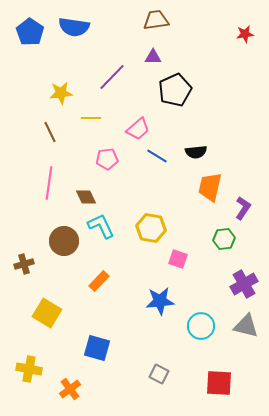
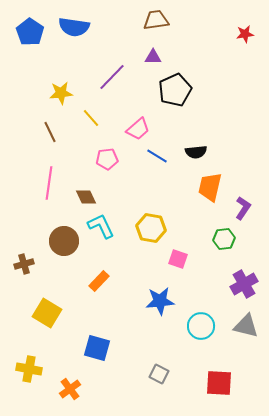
yellow line: rotated 48 degrees clockwise
